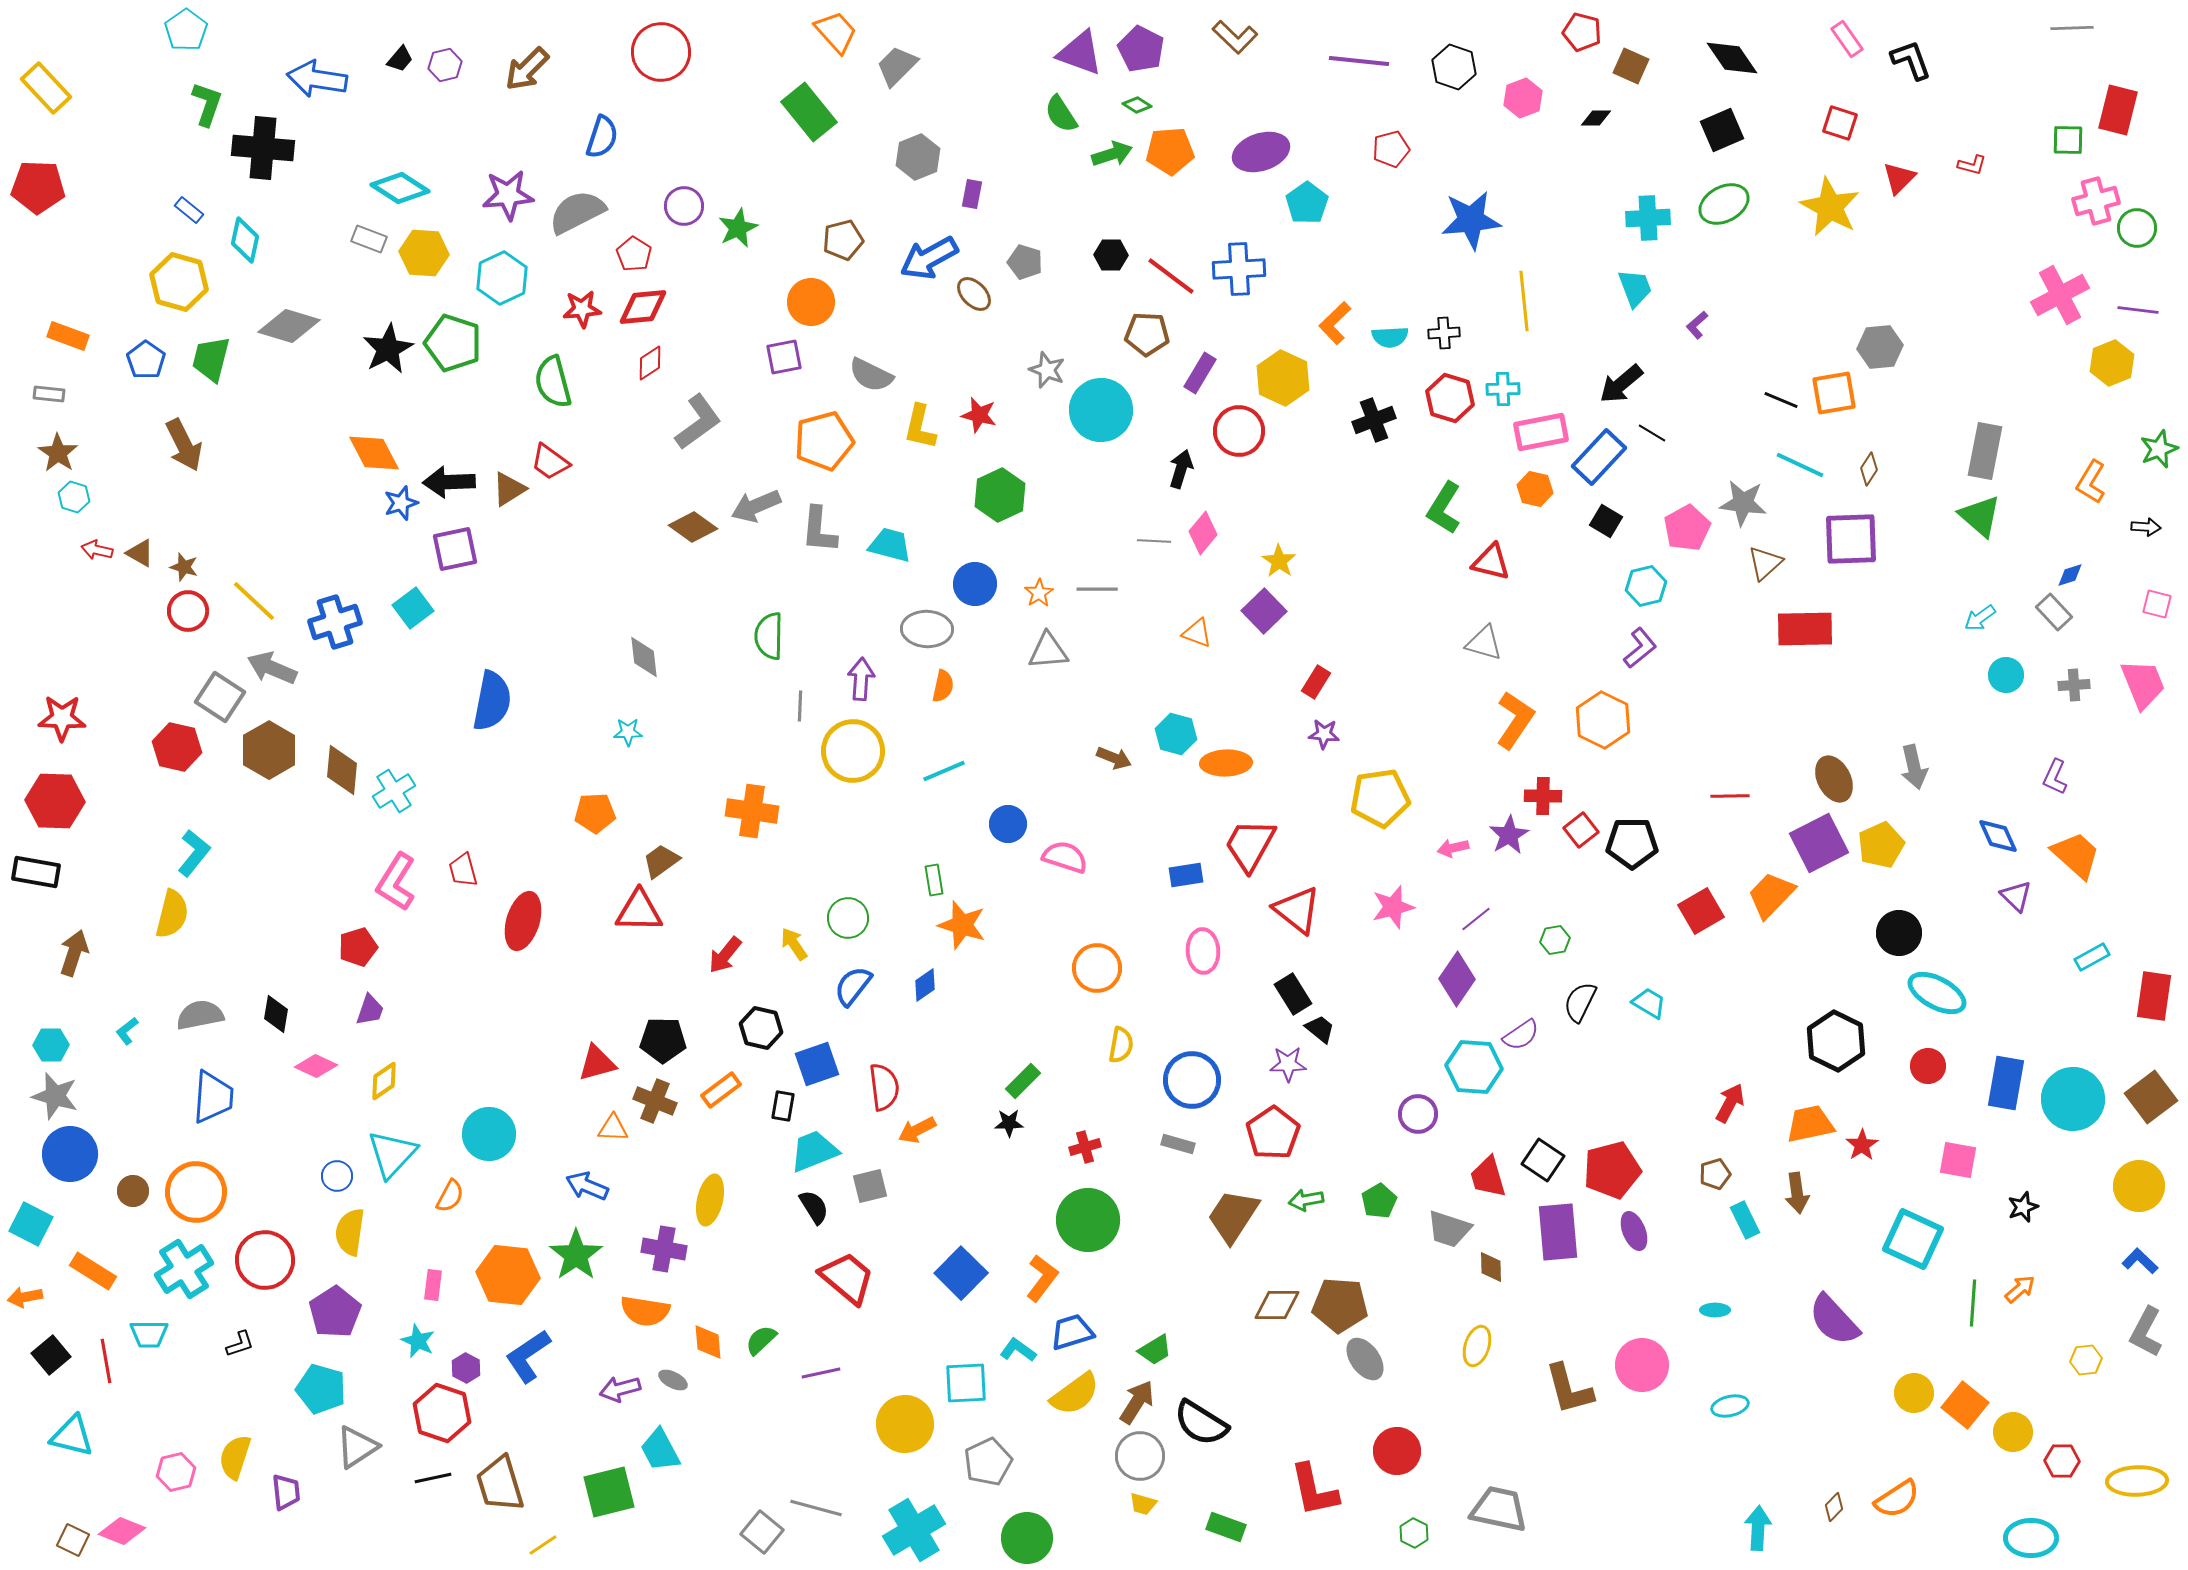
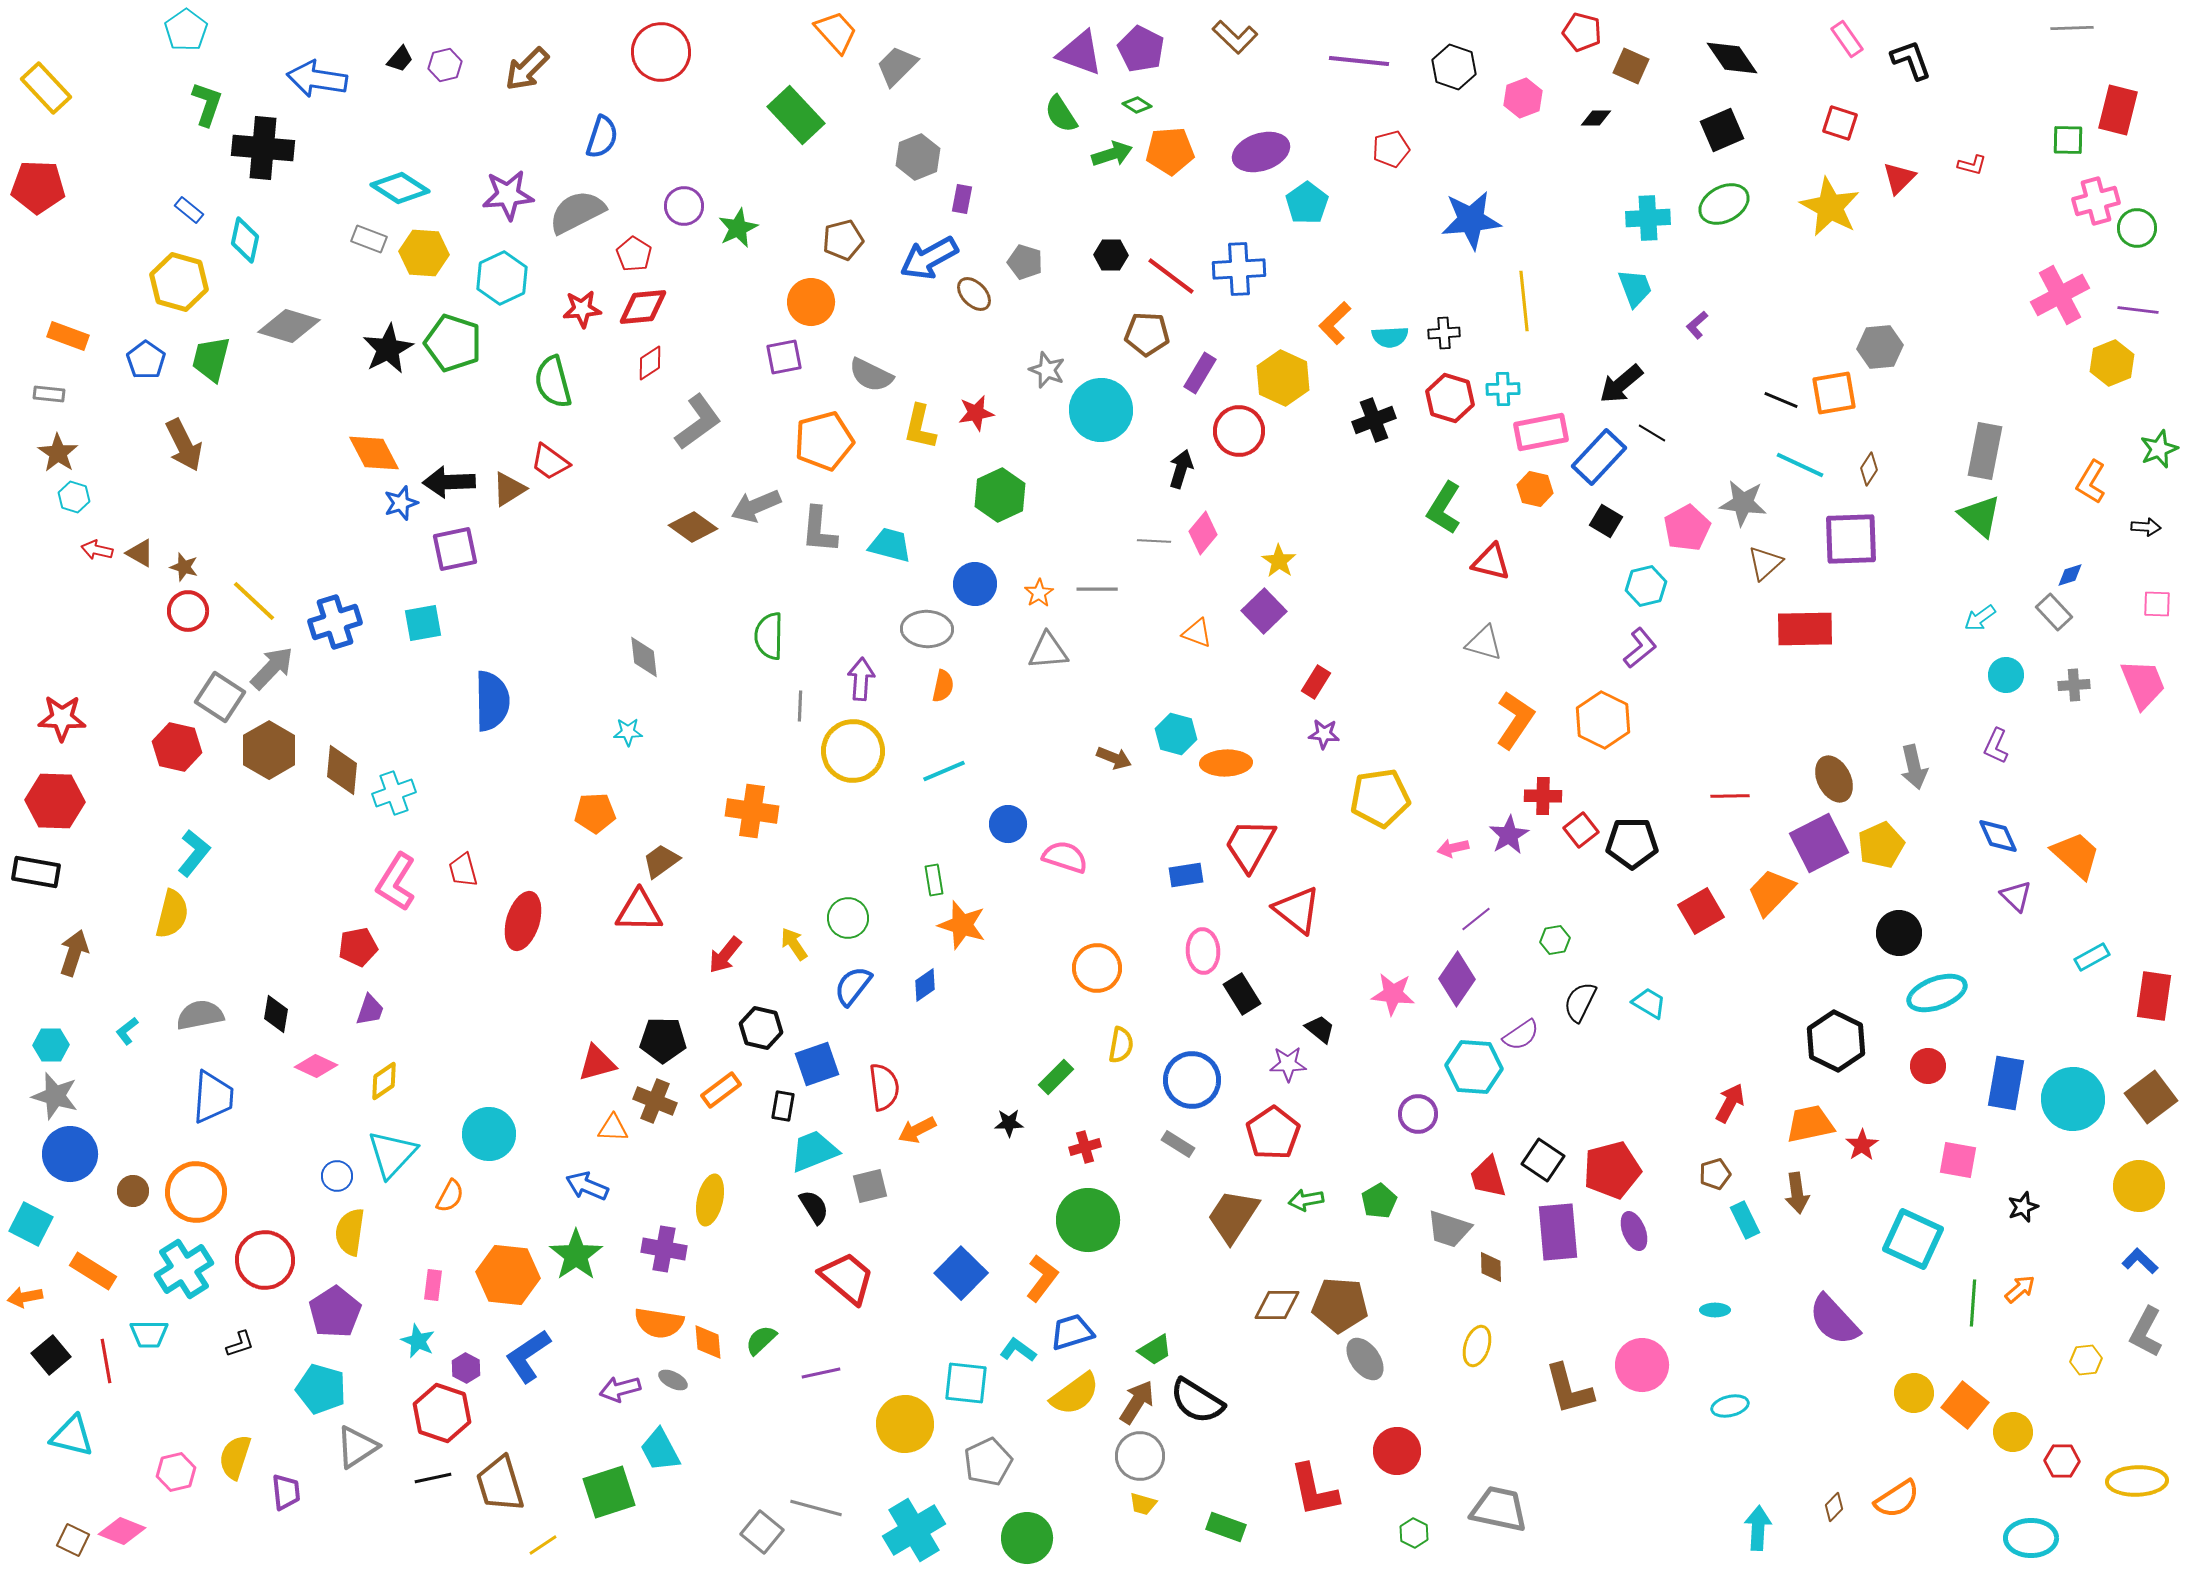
green rectangle at (809, 112): moved 13 px left, 3 px down; rotated 4 degrees counterclockwise
purple rectangle at (972, 194): moved 10 px left, 5 px down
red star at (979, 415): moved 3 px left, 2 px up; rotated 24 degrees counterclockwise
pink square at (2157, 604): rotated 12 degrees counterclockwise
cyan square at (413, 608): moved 10 px right, 15 px down; rotated 27 degrees clockwise
gray arrow at (272, 668): rotated 111 degrees clockwise
blue semicircle at (492, 701): rotated 12 degrees counterclockwise
purple L-shape at (2055, 777): moved 59 px left, 31 px up
cyan cross at (394, 791): moved 2 px down; rotated 12 degrees clockwise
orange trapezoid at (1771, 895): moved 3 px up
pink star at (1393, 907): moved 87 px down; rotated 21 degrees clockwise
red pentagon at (358, 947): rotated 6 degrees clockwise
cyan ellipse at (1937, 993): rotated 48 degrees counterclockwise
black rectangle at (1293, 994): moved 51 px left
green rectangle at (1023, 1081): moved 33 px right, 4 px up
gray rectangle at (1178, 1144): rotated 16 degrees clockwise
orange semicircle at (645, 1311): moved 14 px right, 12 px down
cyan square at (966, 1383): rotated 9 degrees clockwise
black semicircle at (1201, 1423): moved 4 px left, 22 px up
green square at (609, 1492): rotated 4 degrees counterclockwise
